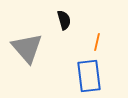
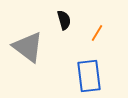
orange line: moved 9 px up; rotated 18 degrees clockwise
gray triangle: moved 1 px right, 1 px up; rotated 12 degrees counterclockwise
